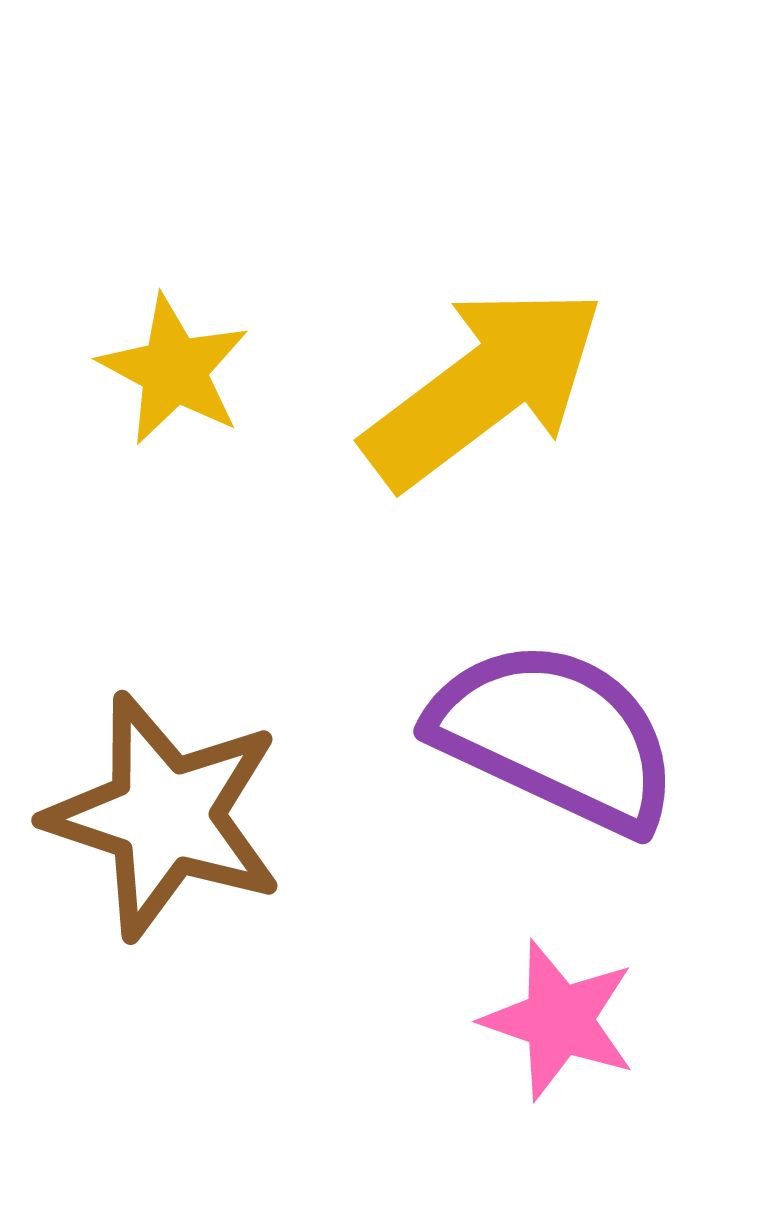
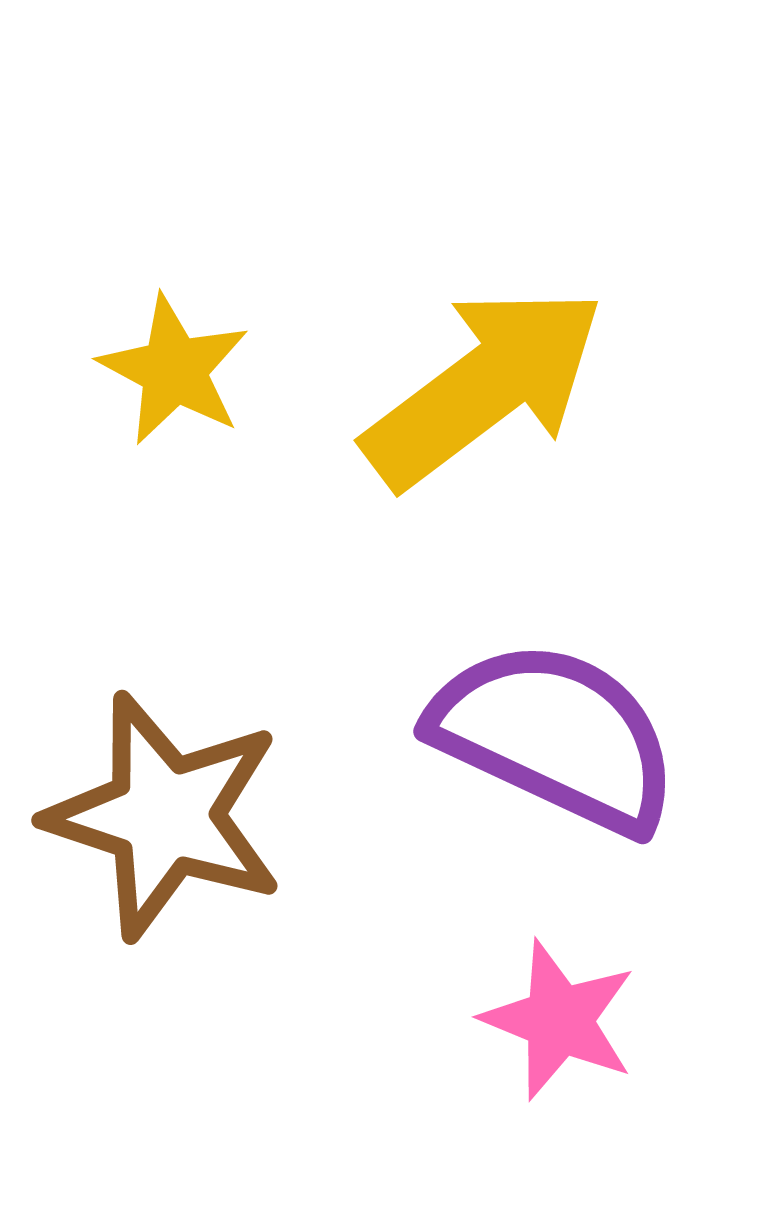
pink star: rotated 3 degrees clockwise
